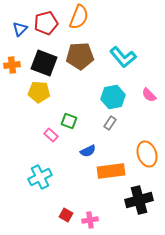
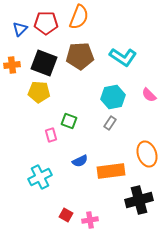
red pentagon: rotated 15 degrees clockwise
cyan L-shape: rotated 16 degrees counterclockwise
pink rectangle: rotated 32 degrees clockwise
blue semicircle: moved 8 px left, 10 px down
